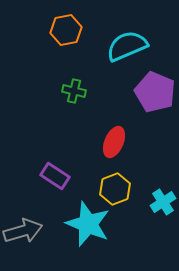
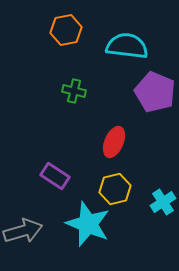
cyan semicircle: rotated 30 degrees clockwise
yellow hexagon: rotated 8 degrees clockwise
